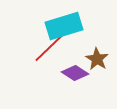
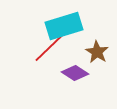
brown star: moved 7 px up
